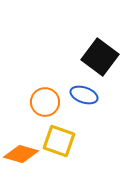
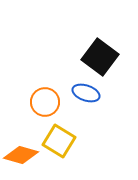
blue ellipse: moved 2 px right, 2 px up
yellow square: rotated 12 degrees clockwise
orange diamond: moved 1 px down
